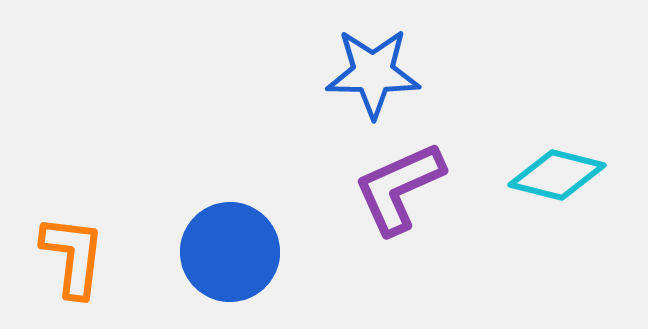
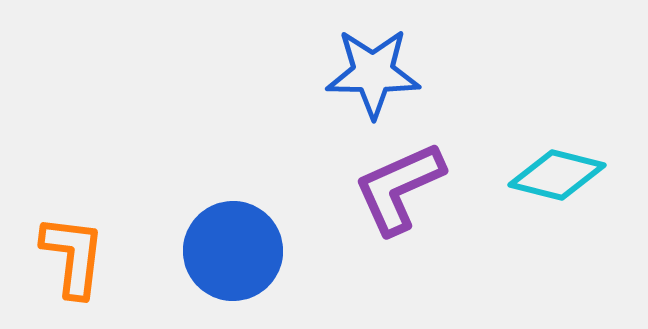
blue circle: moved 3 px right, 1 px up
